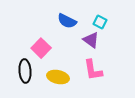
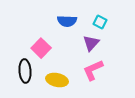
blue semicircle: rotated 24 degrees counterclockwise
purple triangle: moved 3 px down; rotated 36 degrees clockwise
pink L-shape: rotated 75 degrees clockwise
yellow ellipse: moved 1 px left, 3 px down
